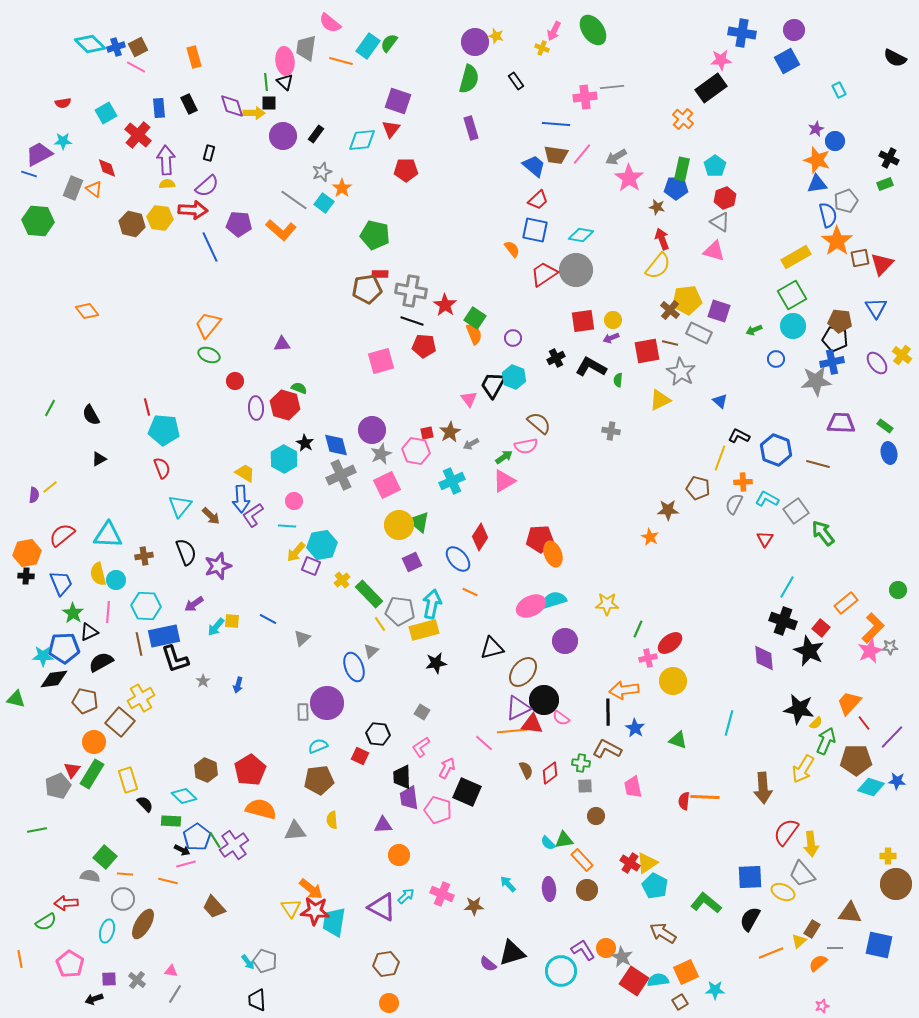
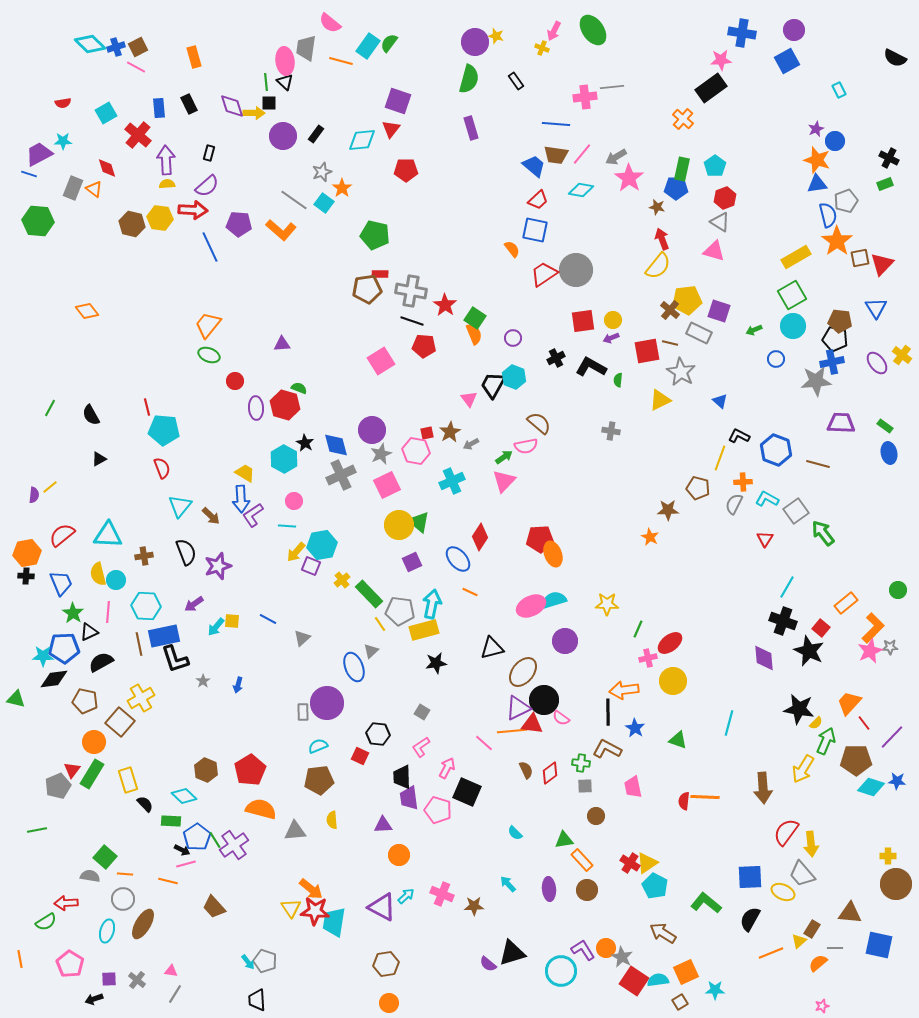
cyan diamond at (581, 235): moved 45 px up
pink square at (381, 361): rotated 16 degrees counterclockwise
pink triangle at (504, 481): rotated 15 degrees counterclockwise
cyan semicircle at (548, 843): moved 33 px left, 10 px up
